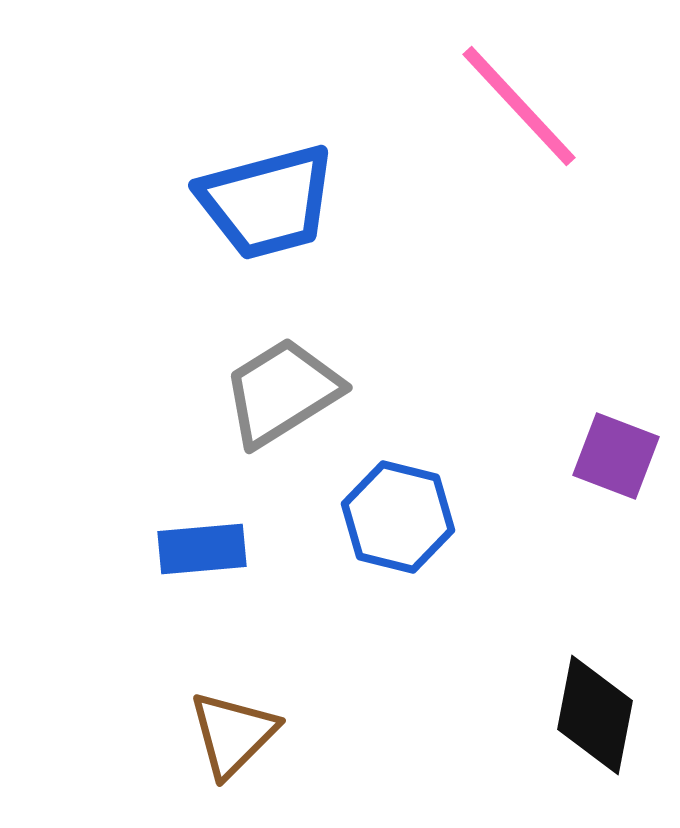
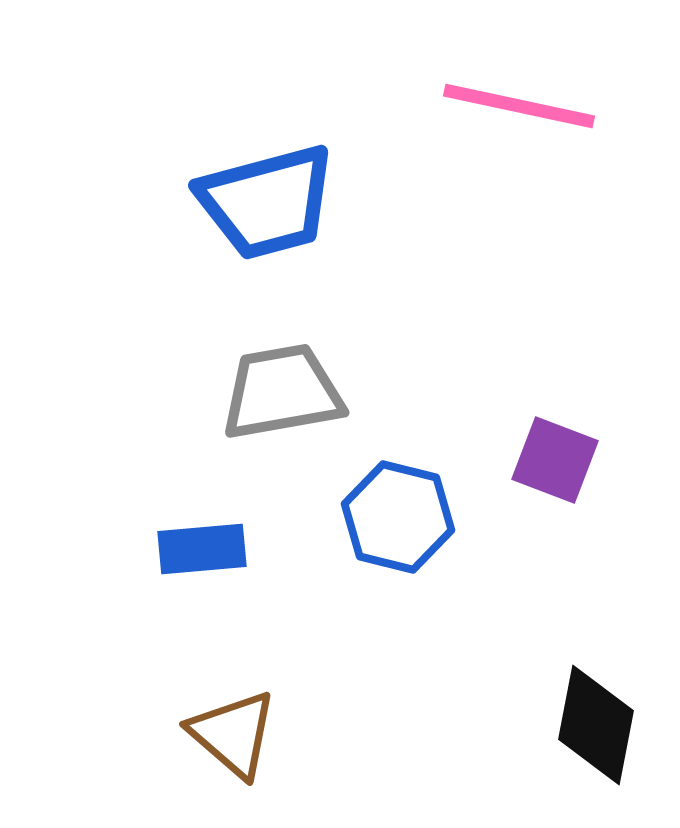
pink line: rotated 35 degrees counterclockwise
gray trapezoid: rotated 22 degrees clockwise
purple square: moved 61 px left, 4 px down
black diamond: moved 1 px right, 10 px down
brown triangle: rotated 34 degrees counterclockwise
